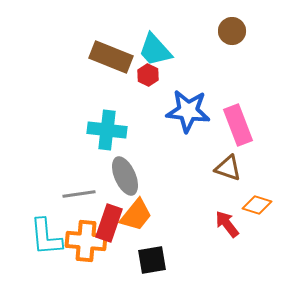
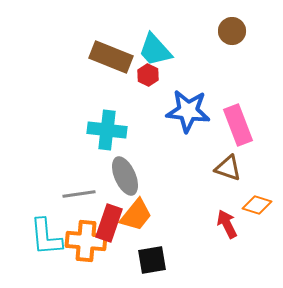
red arrow: rotated 12 degrees clockwise
